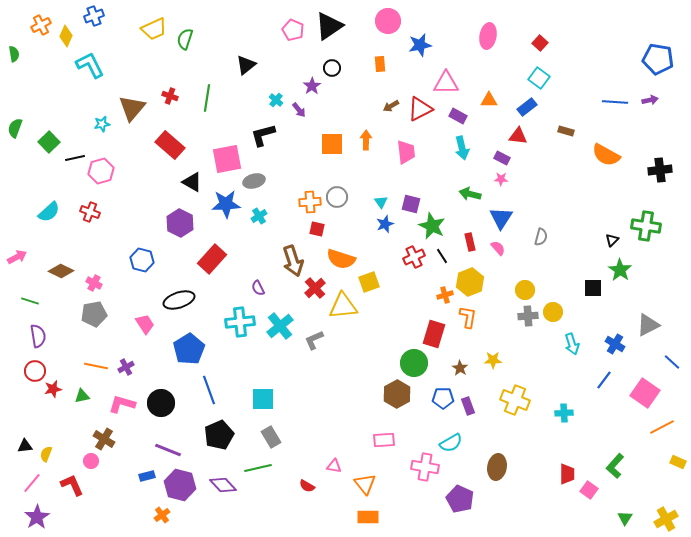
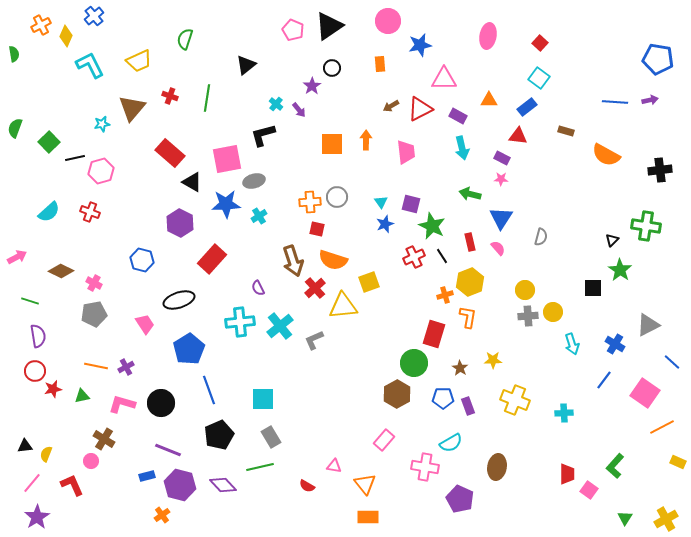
blue cross at (94, 16): rotated 18 degrees counterclockwise
yellow trapezoid at (154, 29): moved 15 px left, 32 px down
pink triangle at (446, 83): moved 2 px left, 4 px up
cyan cross at (276, 100): moved 4 px down
red rectangle at (170, 145): moved 8 px down
orange semicircle at (341, 259): moved 8 px left, 1 px down
pink rectangle at (384, 440): rotated 45 degrees counterclockwise
green line at (258, 468): moved 2 px right, 1 px up
